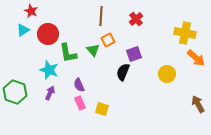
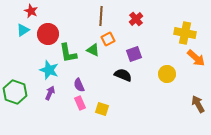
orange square: moved 1 px up
green triangle: rotated 24 degrees counterclockwise
black semicircle: moved 3 px down; rotated 90 degrees clockwise
